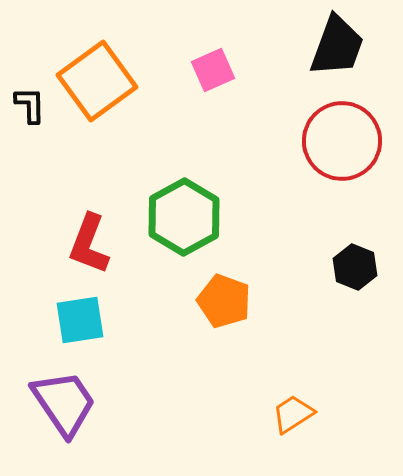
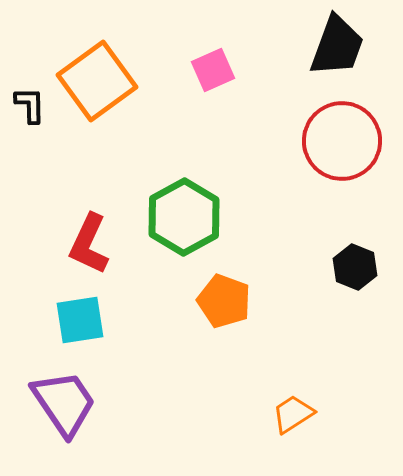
red L-shape: rotated 4 degrees clockwise
